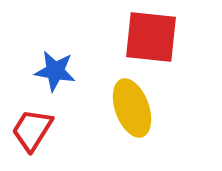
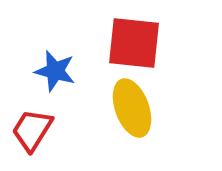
red square: moved 17 px left, 6 px down
blue star: rotated 6 degrees clockwise
